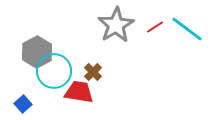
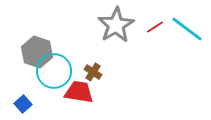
gray hexagon: rotated 12 degrees counterclockwise
brown cross: rotated 12 degrees counterclockwise
